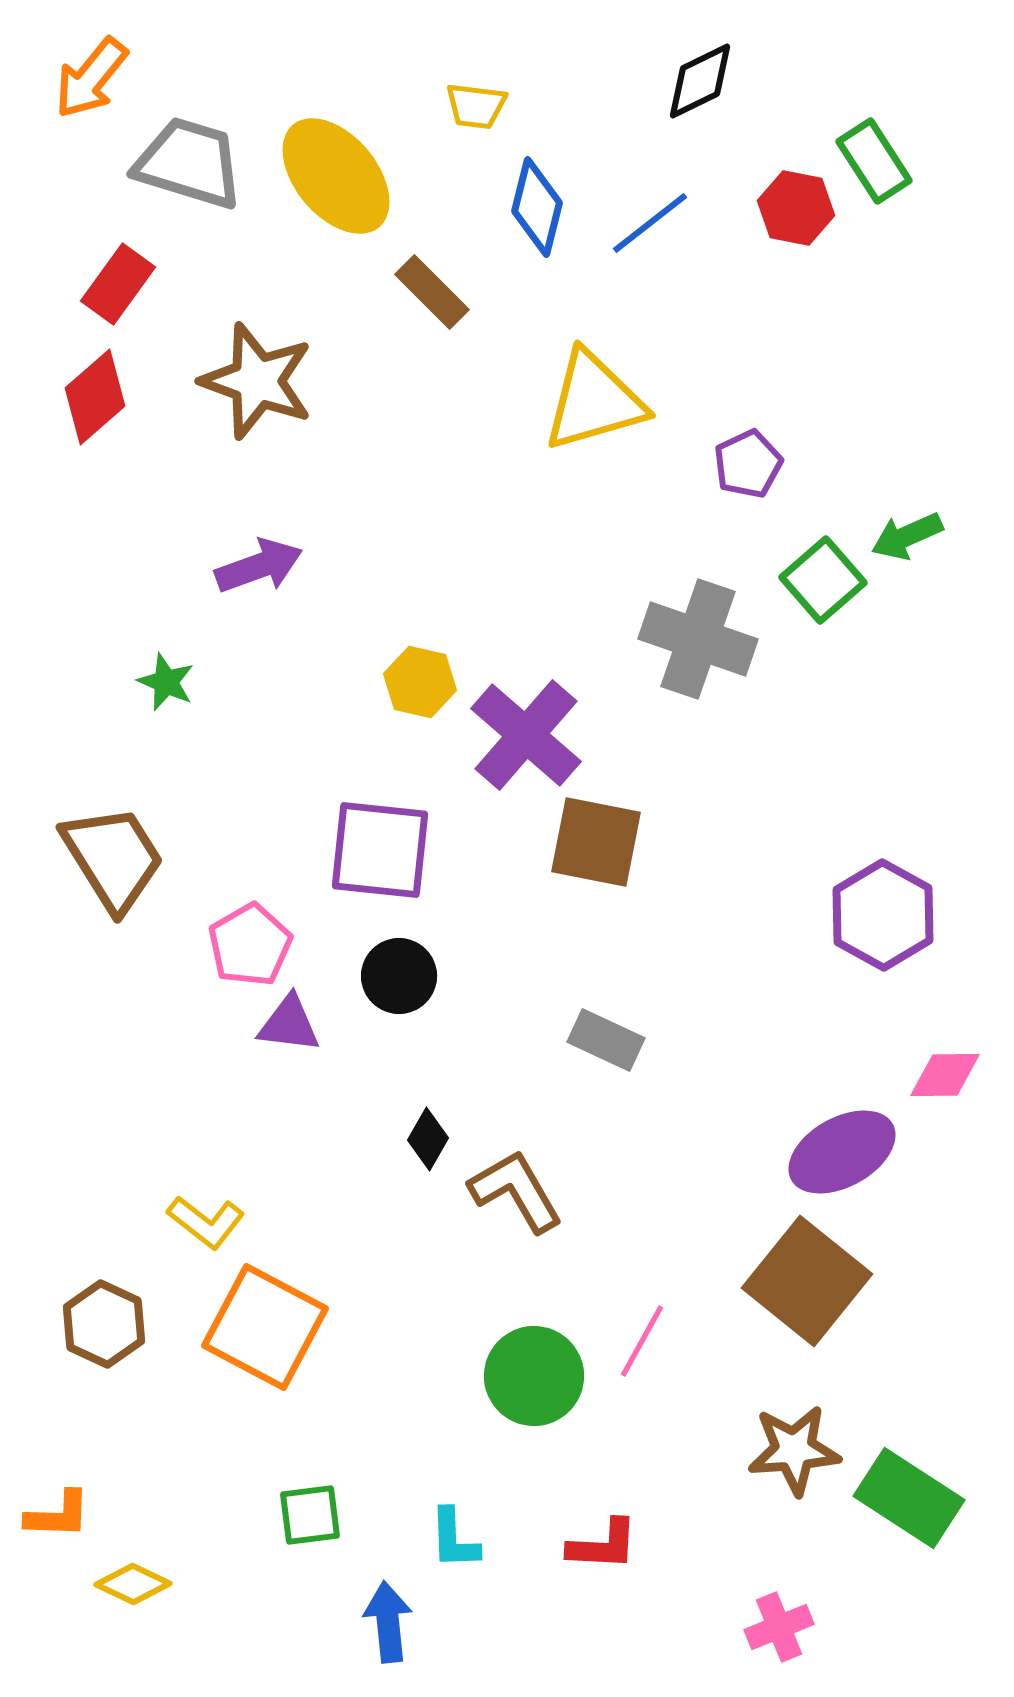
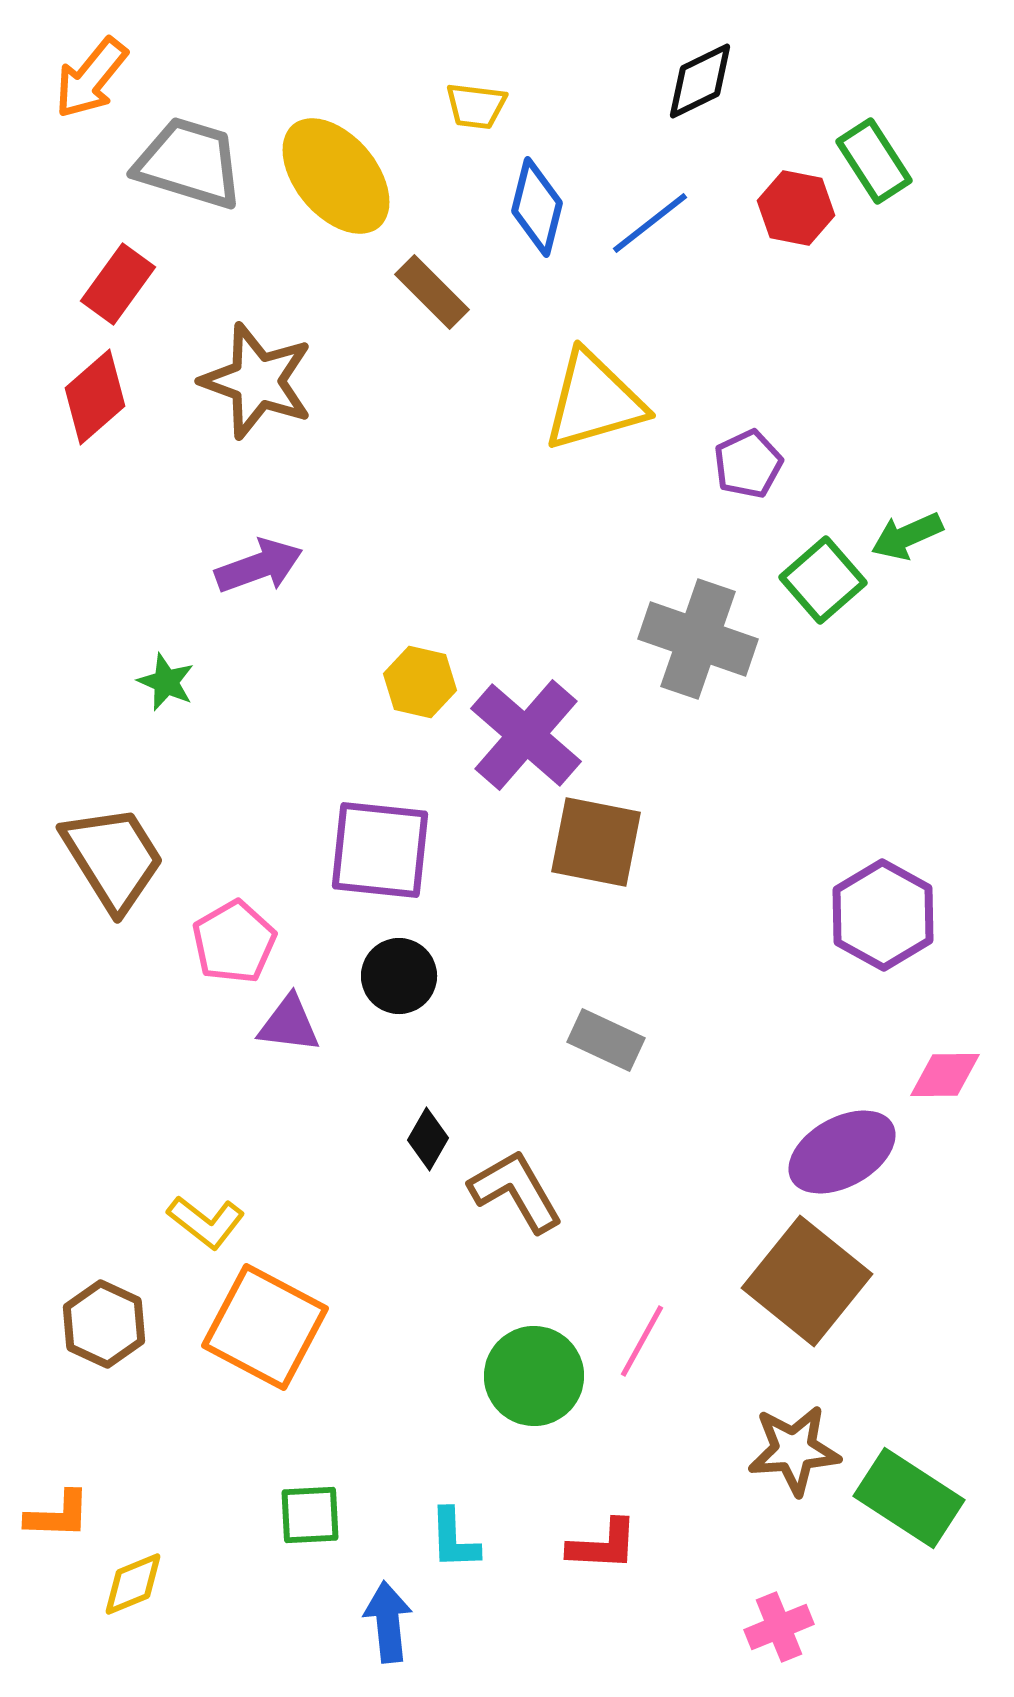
pink pentagon at (250, 945): moved 16 px left, 3 px up
green square at (310, 1515): rotated 4 degrees clockwise
yellow diamond at (133, 1584): rotated 48 degrees counterclockwise
